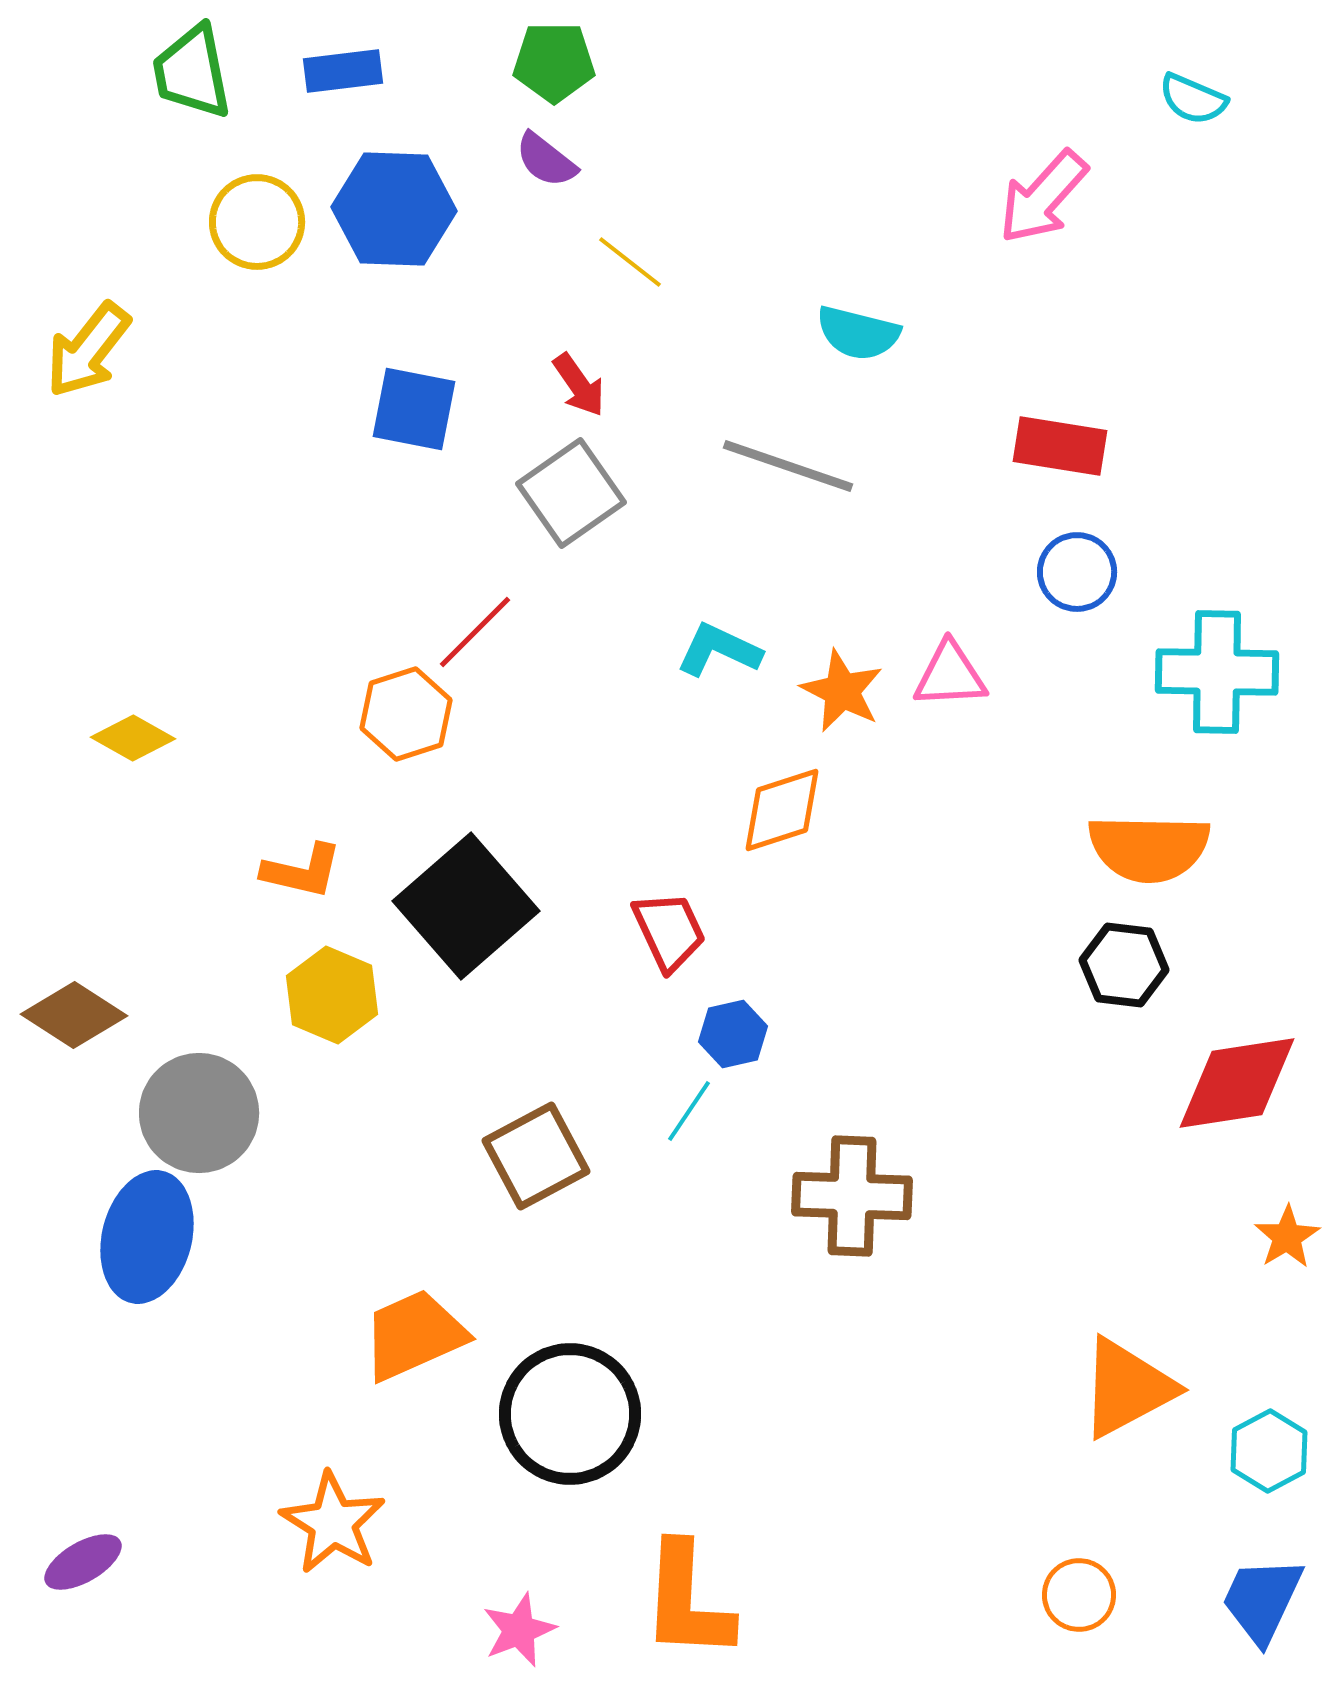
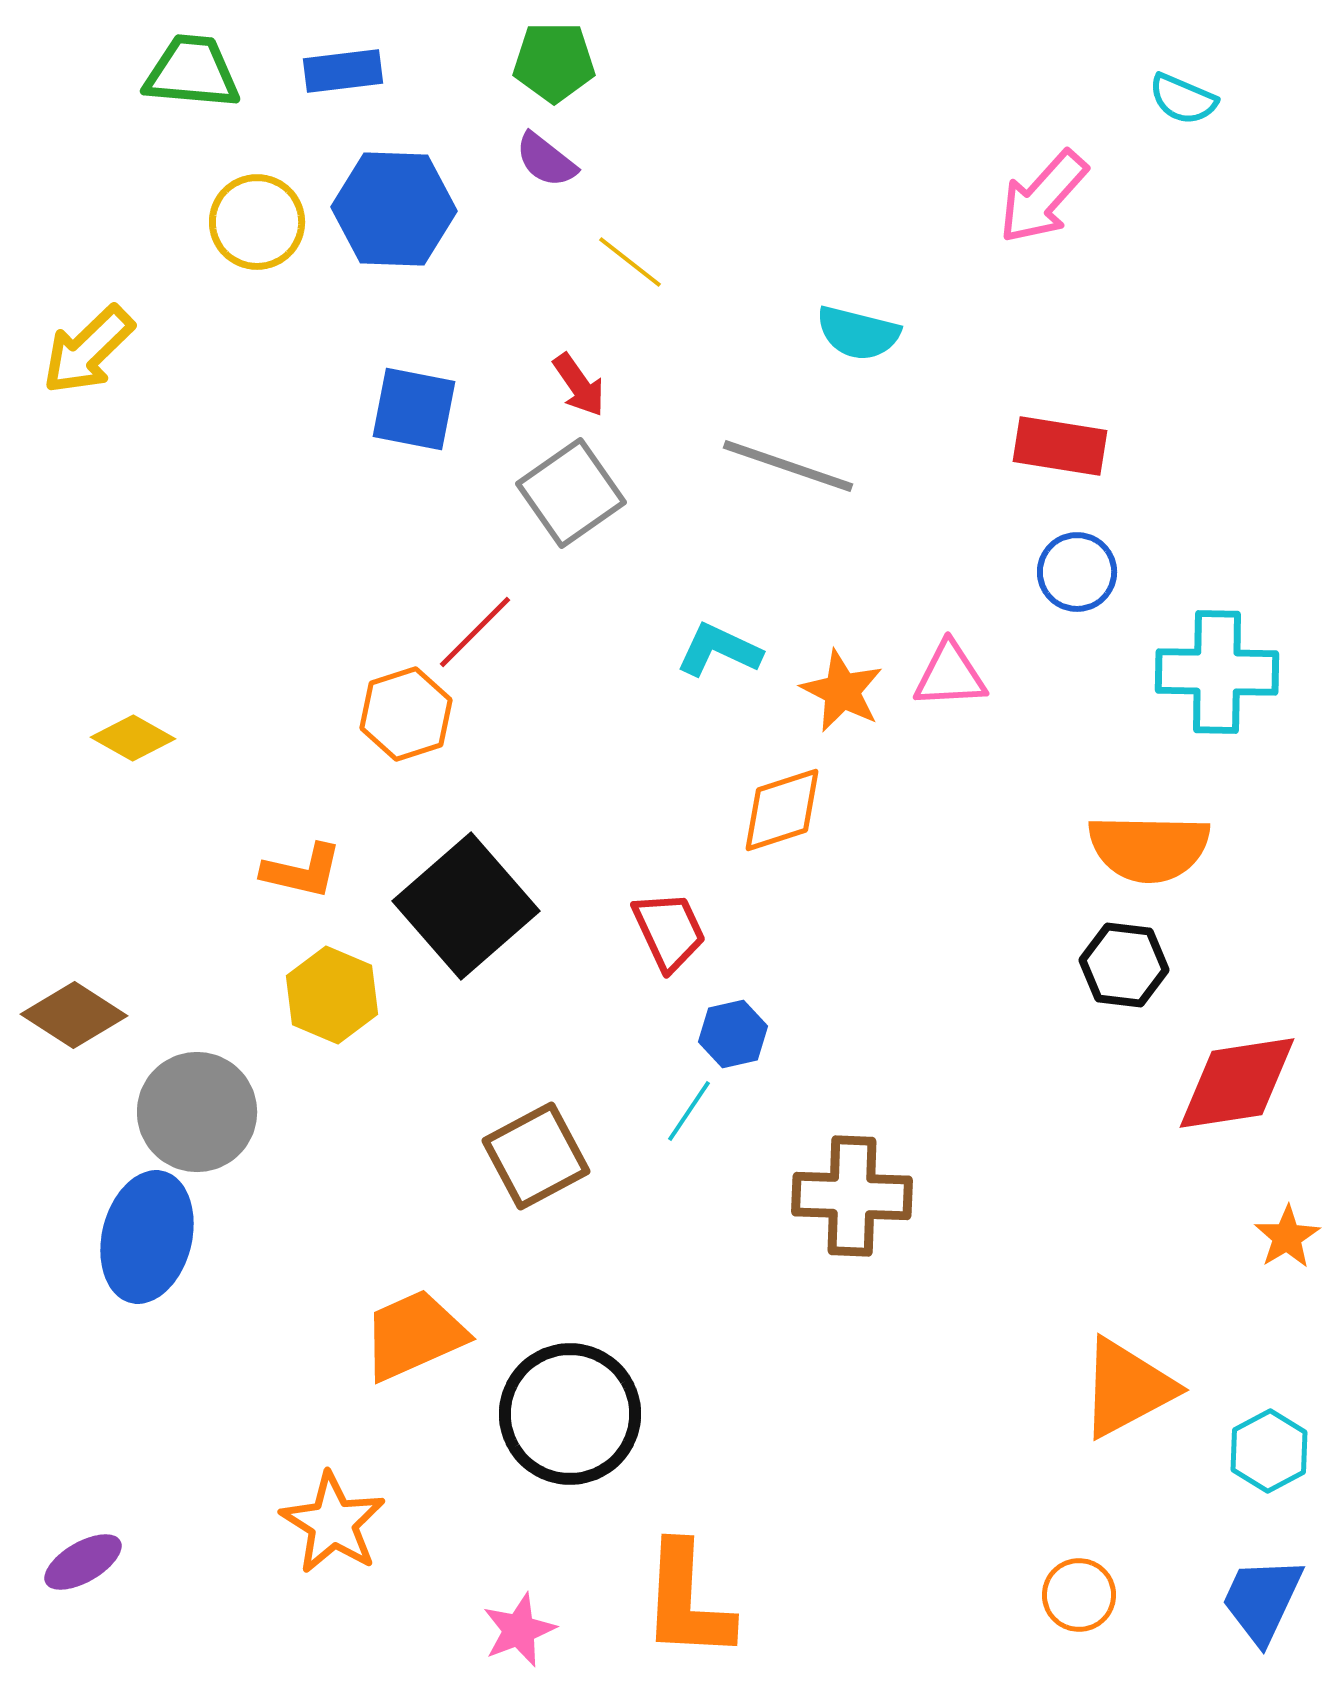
green trapezoid at (192, 72): rotated 106 degrees clockwise
cyan semicircle at (1193, 99): moved 10 px left
yellow arrow at (88, 350): rotated 8 degrees clockwise
gray circle at (199, 1113): moved 2 px left, 1 px up
